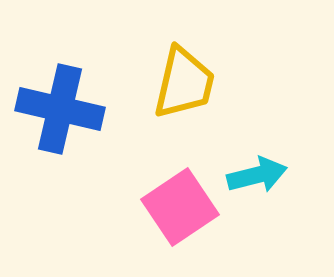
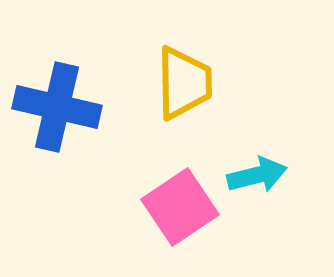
yellow trapezoid: rotated 14 degrees counterclockwise
blue cross: moved 3 px left, 2 px up
